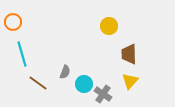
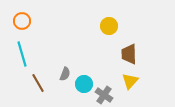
orange circle: moved 9 px right, 1 px up
gray semicircle: moved 2 px down
brown line: rotated 24 degrees clockwise
gray cross: moved 1 px right, 1 px down
